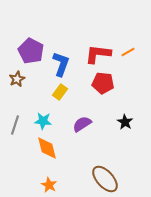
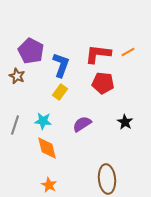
blue L-shape: moved 1 px down
brown star: moved 3 px up; rotated 21 degrees counterclockwise
brown ellipse: moved 2 px right; rotated 36 degrees clockwise
